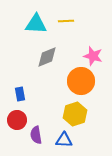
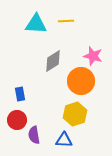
gray diamond: moved 6 px right, 4 px down; rotated 10 degrees counterclockwise
purple semicircle: moved 2 px left
